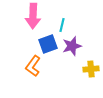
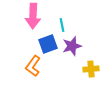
cyan line: rotated 24 degrees counterclockwise
